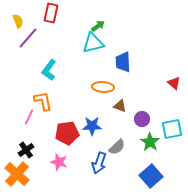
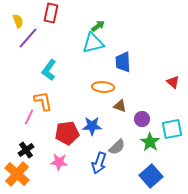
red triangle: moved 1 px left, 1 px up
pink star: rotated 12 degrees counterclockwise
